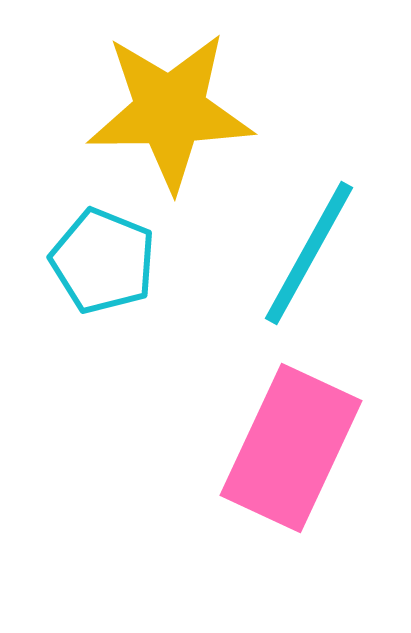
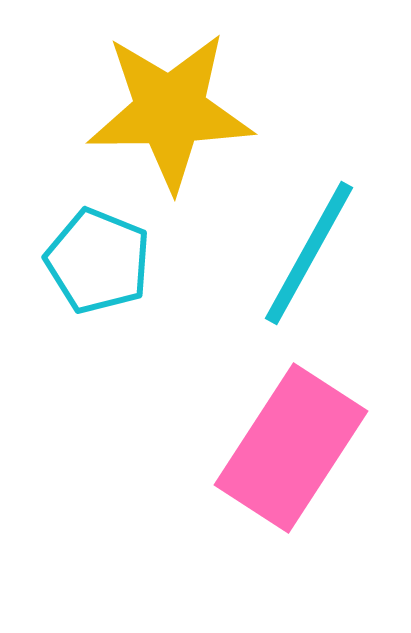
cyan pentagon: moved 5 px left
pink rectangle: rotated 8 degrees clockwise
